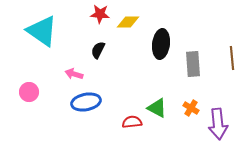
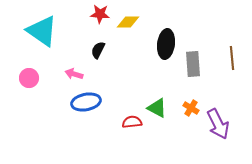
black ellipse: moved 5 px right
pink circle: moved 14 px up
purple arrow: rotated 20 degrees counterclockwise
